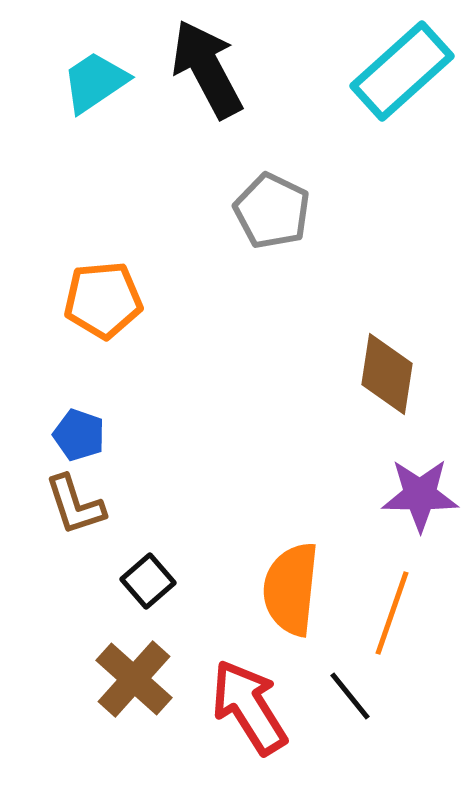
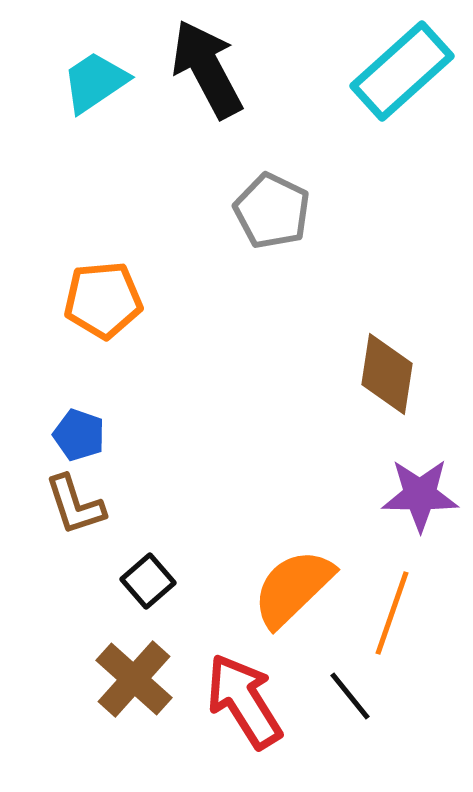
orange semicircle: moved 2 px right, 1 px up; rotated 40 degrees clockwise
red arrow: moved 5 px left, 6 px up
